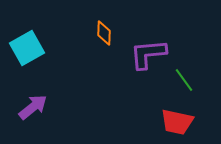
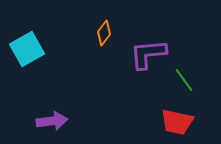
orange diamond: rotated 35 degrees clockwise
cyan square: moved 1 px down
purple arrow: moved 19 px right, 14 px down; rotated 32 degrees clockwise
